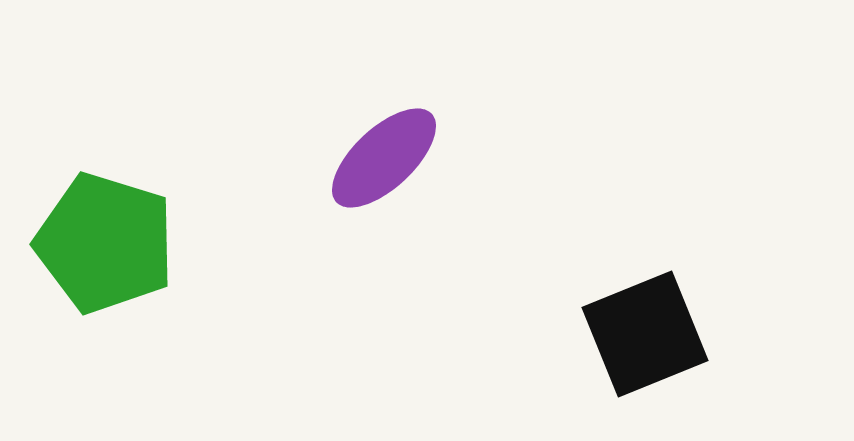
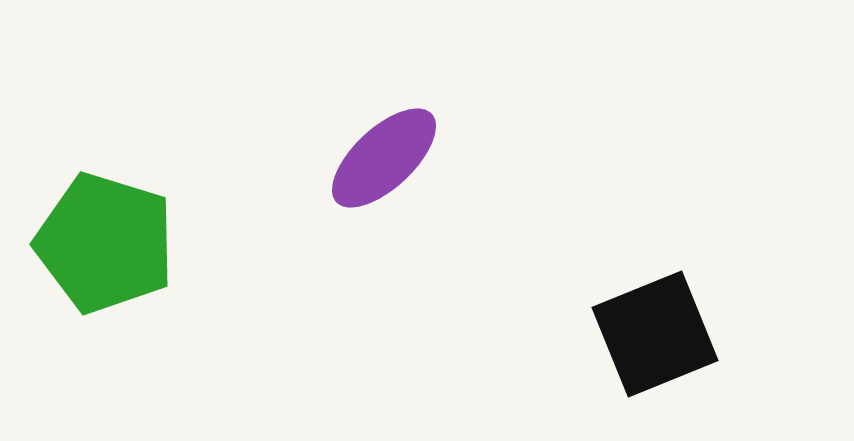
black square: moved 10 px right
